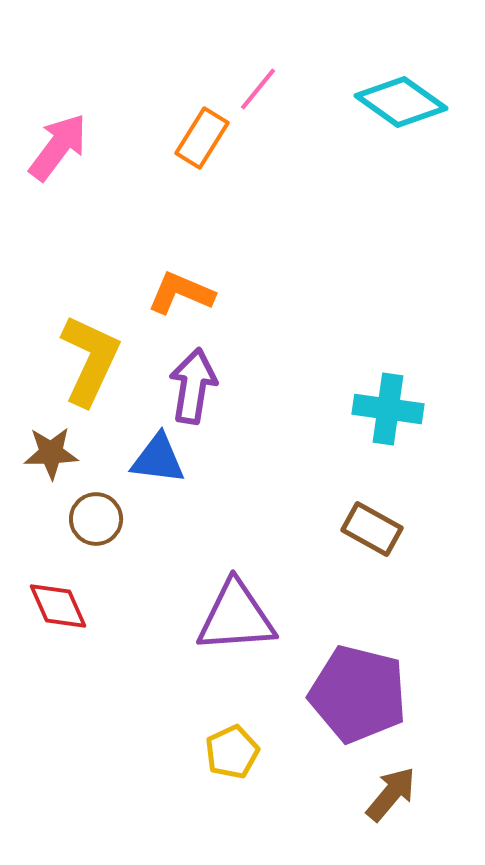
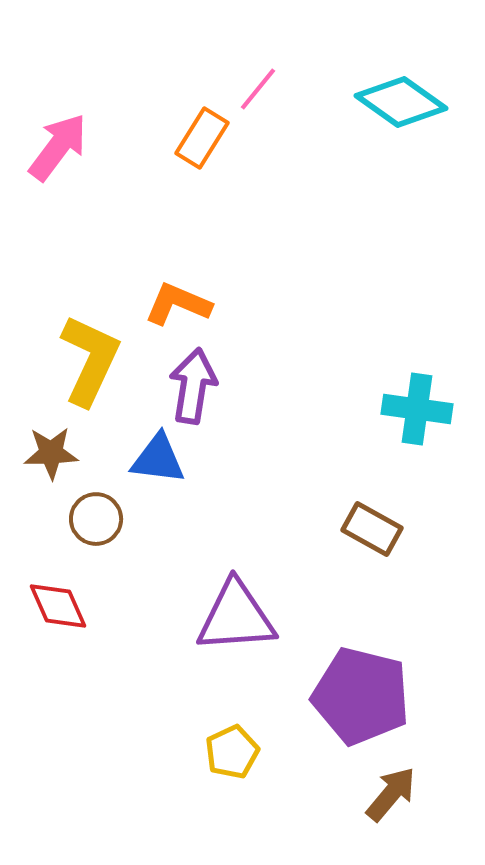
orange L-shape: moved 3 px left, 11 px down
cyan cross: moved 29 px right
purple pentagon: moved 3 px right, 2 px down
